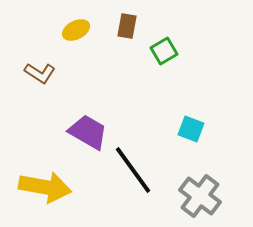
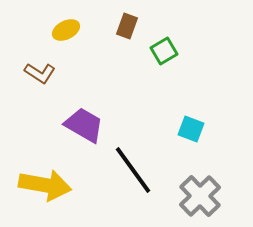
brown rectangle: rotated 10 degrees clockwise
yellow ellipse: moved 10 px left
purple trapezoid: moved 4 px left, 7 px up
yellow arrow: moved 2 px up
gray cross: rotated 9 degrees clockwise
